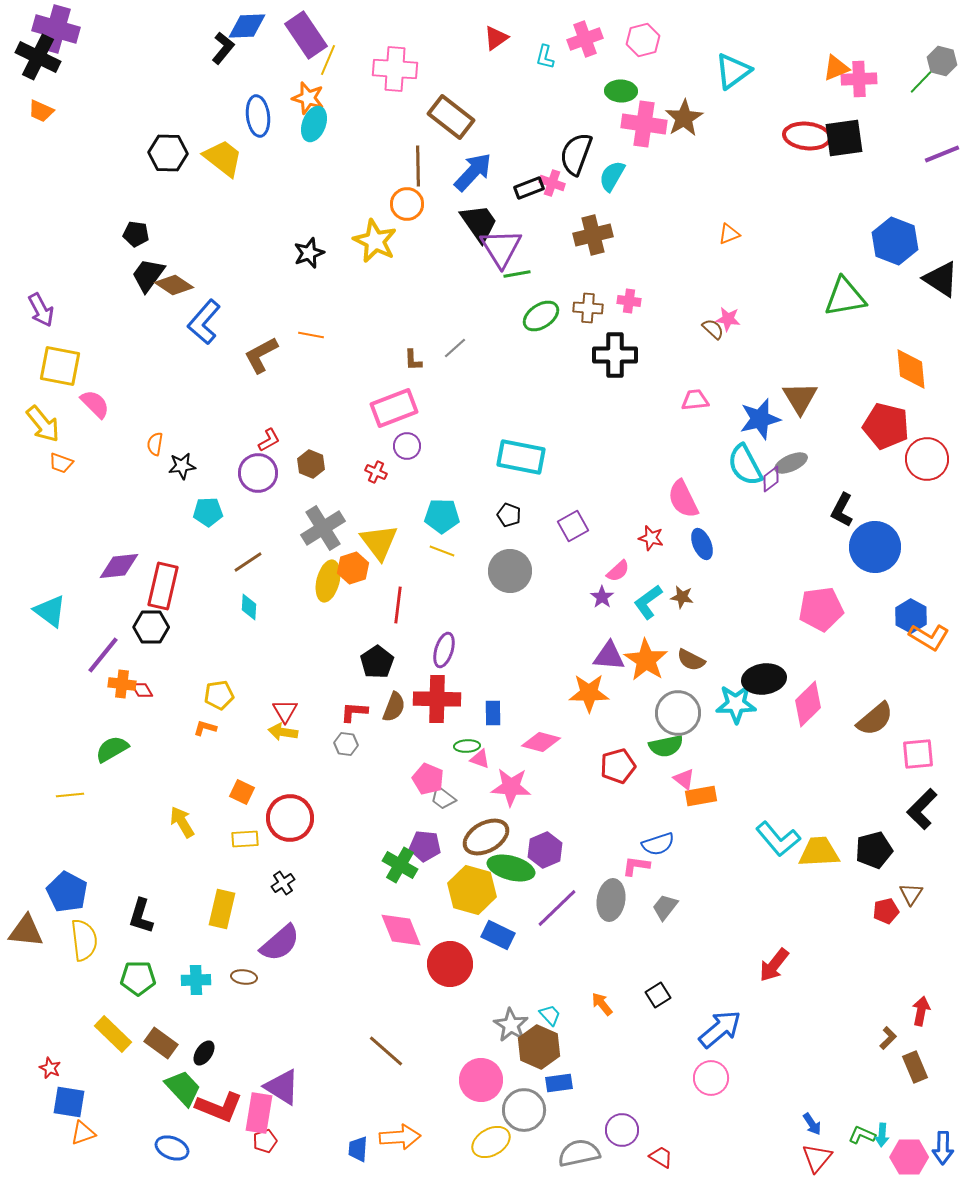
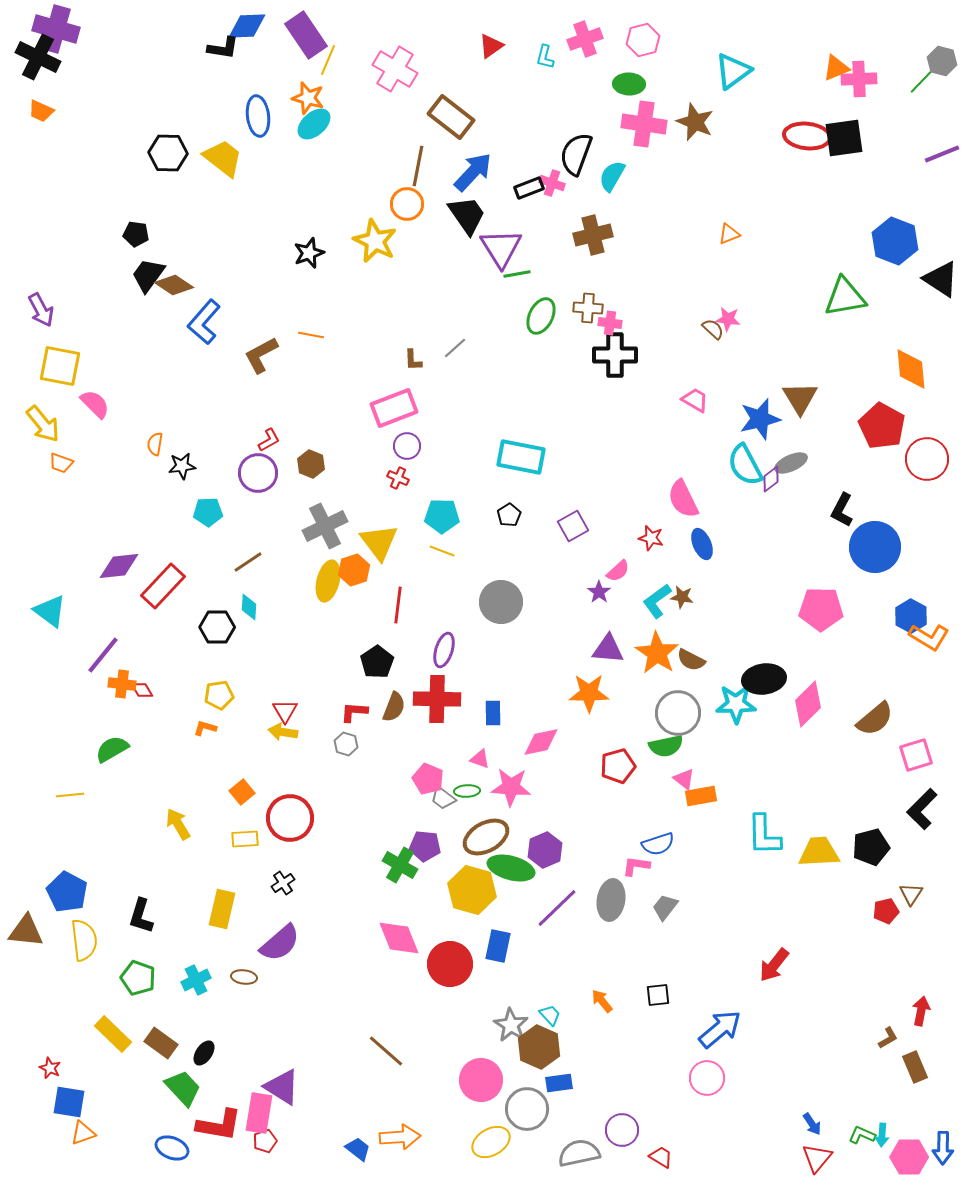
red triangle at (496, 38): moved 5 px left, 8 px down
black L-shape at (223, 48): rotated 60 degrees clockwise
pink cross at (395, 69): rotated 27 degrees clockwise
green ellipse at (621, 91): moved 8 px right, 7 px up
brown star at (684, 118): moved 11 px right, 4 px down; rotated 18 degrees counterclockwise
cyan ellipse at (314, 124): rotated 28 degrees clockwise
brown line at (418, 166): rotated 12 degrees clockwise
black trapezoid at (479, 223): moved 12 px left, 8 px up
pink cross at (629, 301): moved 19 px left, 22 px down
green ellipse at (541, 316): rotated 30 degrees counterclockwise
pink trapezoid at (695, 400): rotated 36 degrees clockwise
red pentagon at (886, 426): moved 4 px left; rotated 15 degrees clockwise
red cross at (376, 472): moved 22 px right, 6 px down
black pentagon at (509, 515): rotated 20 degrees clockwise
gray cross at (323, 528): moved 2 px right, 2 px up; rotated 6 degrees clockwise
orange hexagon at (353, 568): moved 1 px right, 2 px down
gray circle at (510, 571): moved 9 px left, 31 px down
red rectangle at (163, 586): rotated 30 degrees clockwise
purple star at (602, 597): moved 3 px left, 5 px up
cyan L-shape at (648, 602): moved 9 px right, 1 px up
pink pentagon at (821, 609): rotated 9 degrees clockwise
black hexagon at (151, 627): moved 66 px right
purple triangle at (609, 656): moved 1 px left, 7 px up
orange star at (646, 660): moved 11 px right, 7 px up
pink diamond at (541, 742): rotated 27 degrees counterclockwise
gray hexagon at (346, 744): rotated 10 degrees clockwise
green ellipse at (467, 746): moved 45 px down
pink square at (918, 754): moved 2 px left, 1 px down; rotated 12 degrees counterclockwise
orange square at (242, 792): rotated 25 degrees clockwise
yellow arrow at (182, 822): moved 4 px left, 2 px down
cyan L-shape at (778, 839): moved 14 px left, 4 px up; rotated 39 degrees clockwise
black pentagon at (874, 850): moved 3 px left, 3 px up
pink diamond at (401, 930): moved 2 px left, 8 px down
blue rectangle at (498, 935): moved 11 px down; rotated 76 degrees clockwise
green pentagon at (138, 978): rotated 20 degrees clockwise
cyan cross at (196, 980): rotated 24 degrees counterclockwise
black square at (658, 995): rotated 25 degrees clockwise
orange arrow at (602, 1004): moved 3 px up
brown L-shape at (888, 1038): rotated 15 degrees clockwise
pink circle at (711, 1078): moved 4 px left
red L-shape at (219, 1107): moved 18 px down; rotated 12 degrees counterclockwise
gray circle at (524, 1110): moved 3 px right, 1 px up
blue trapezoid at (358, 1149): rotated 124 degrees clockwise
